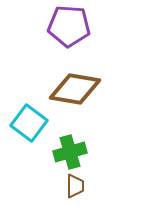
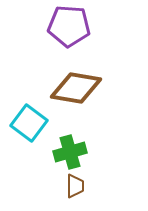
brown diamond: moved 1 px right, 1 px up
